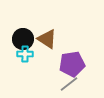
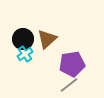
brown triangle: rotated 45 degrees clockwise
cyan cross: rotated 35 degrees counterclockwise
gray line: moved 1 px down
